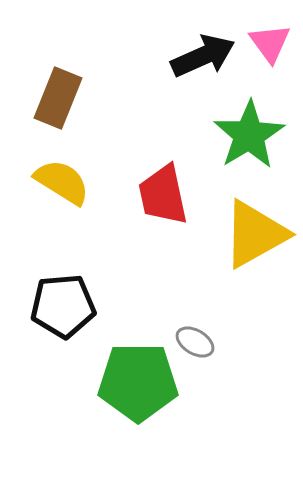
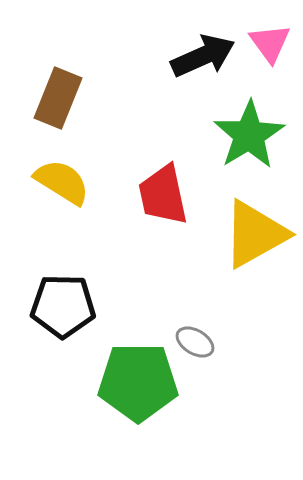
black pentagon: rotated 6 degrees clockwise
